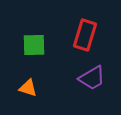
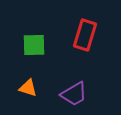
purple trapezoid: moved 18 px left, 16 px down
